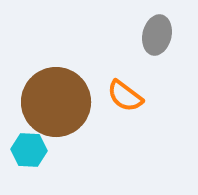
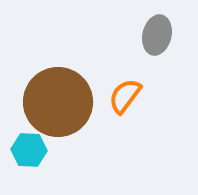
orange semicircle: rotated 90 degrees clockwise
brown circle: moved 2 px right
